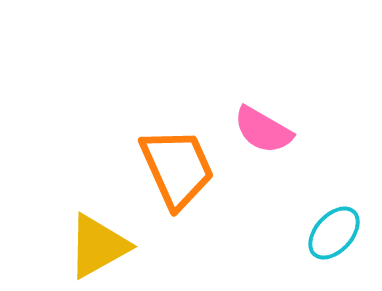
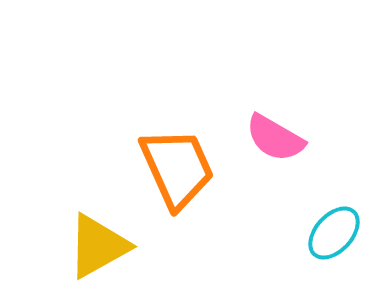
pink semicircle: moved 12 px right, 8 px down
